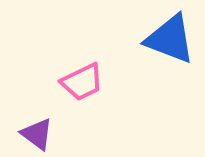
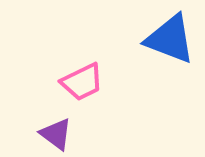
purple triangle: moved 19 px right
